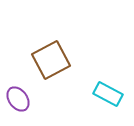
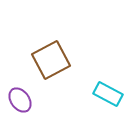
purple ellipse: moved 2 px right, 1 px down
